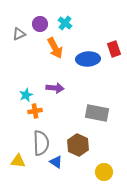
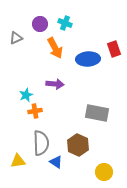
cyan cross: rotated 16 degrees counterclockwise
gray triangle: moved 3 px left, 4 px down
purple arrow: moved 4 px up
yellow triangle: rotated 14 degrees counterclockwise
